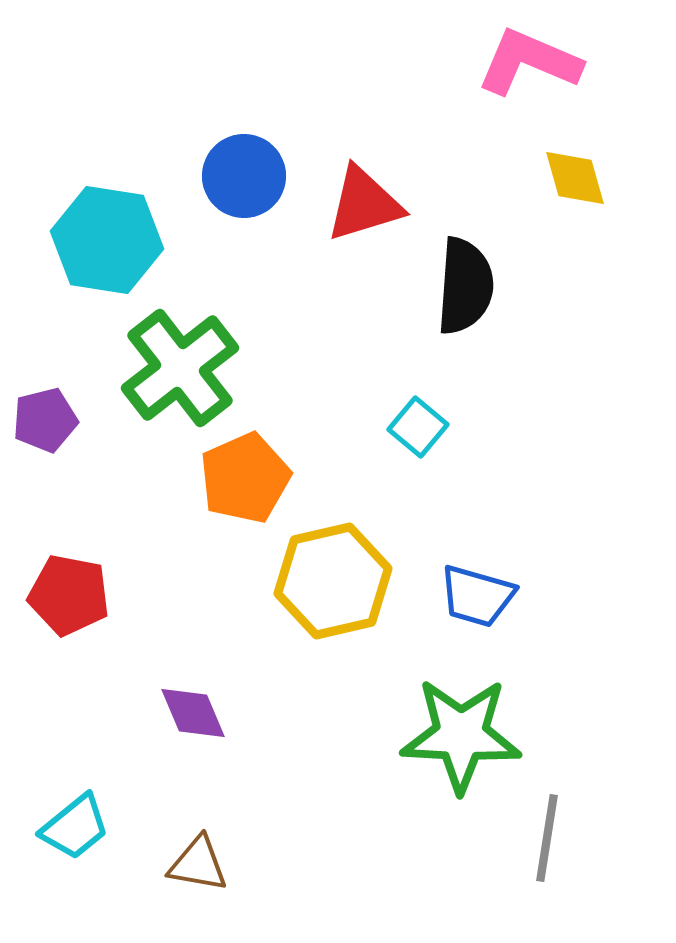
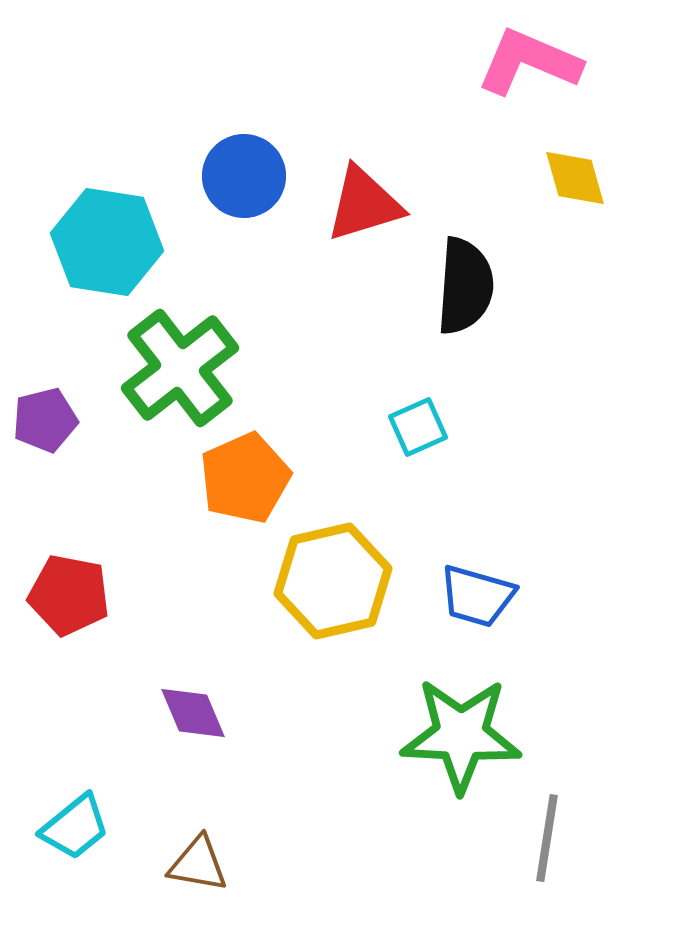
cyan hexagon: moved 2 px down
cyan square: rotated 26 degrees clockwise
